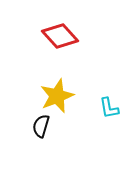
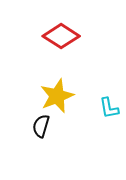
red diamond: moved 1 px right; rotated 15 degrees counterclockwise
